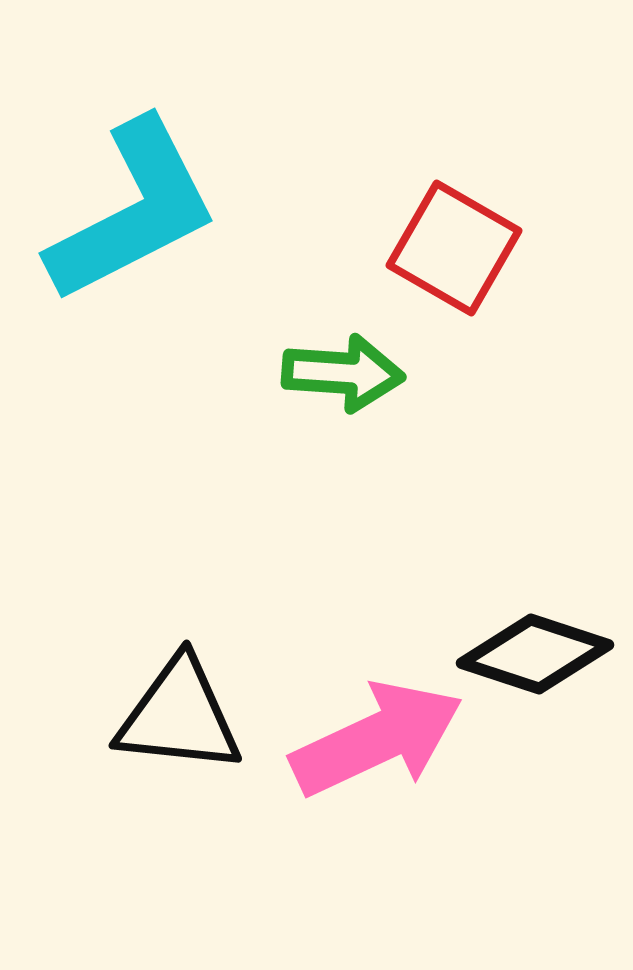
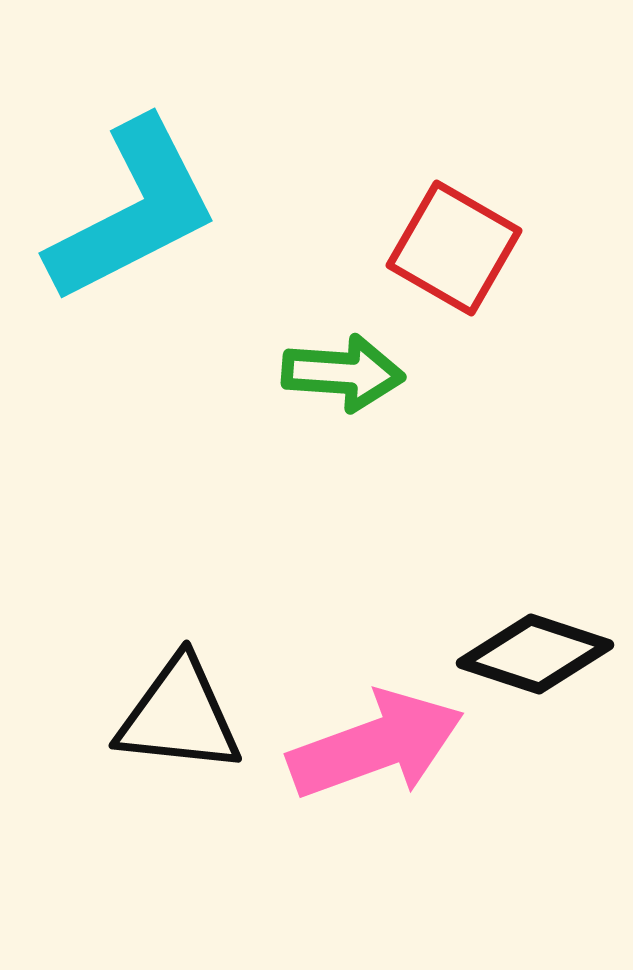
pink arrow: moved 1 px left, 6 px down; rotated 5 degrees clockwise
